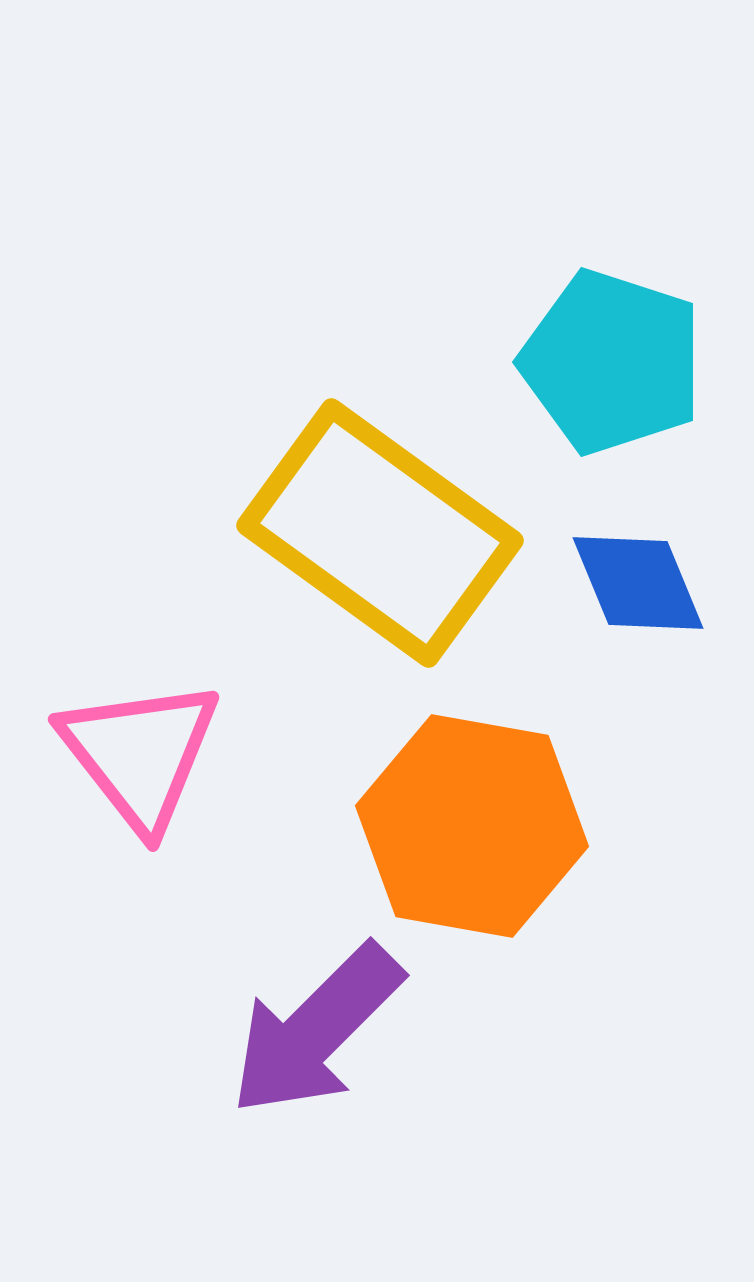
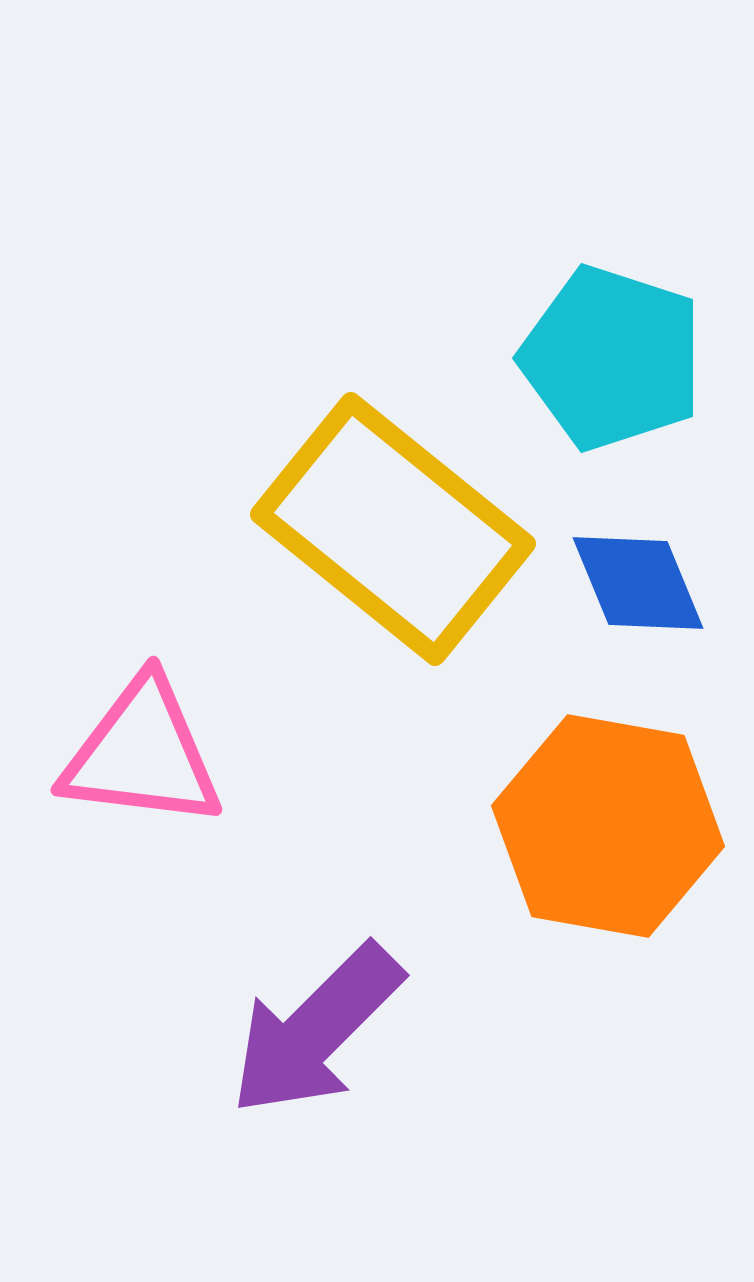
cyan pentagon: moved 4 px up
yellow rectangle: moved 13 px right, 4 px up; rotated 3 degrees clockwise
pink triangle: moved 2 px right; rotated 45 degrees counterclockwise
orange hexagon: moved 136 px right
